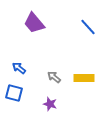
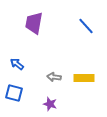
purple trapezoid: rotated 50 degrees clockwise
blue line: moved 2 px left, 1 px up
blue arrow: moved 2 px left, 4 px up
gray arrow: rotated 32 degrees counterclockwise
